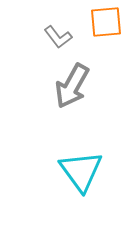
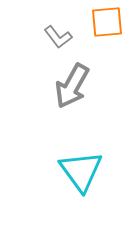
orange square: moved 1 px right
